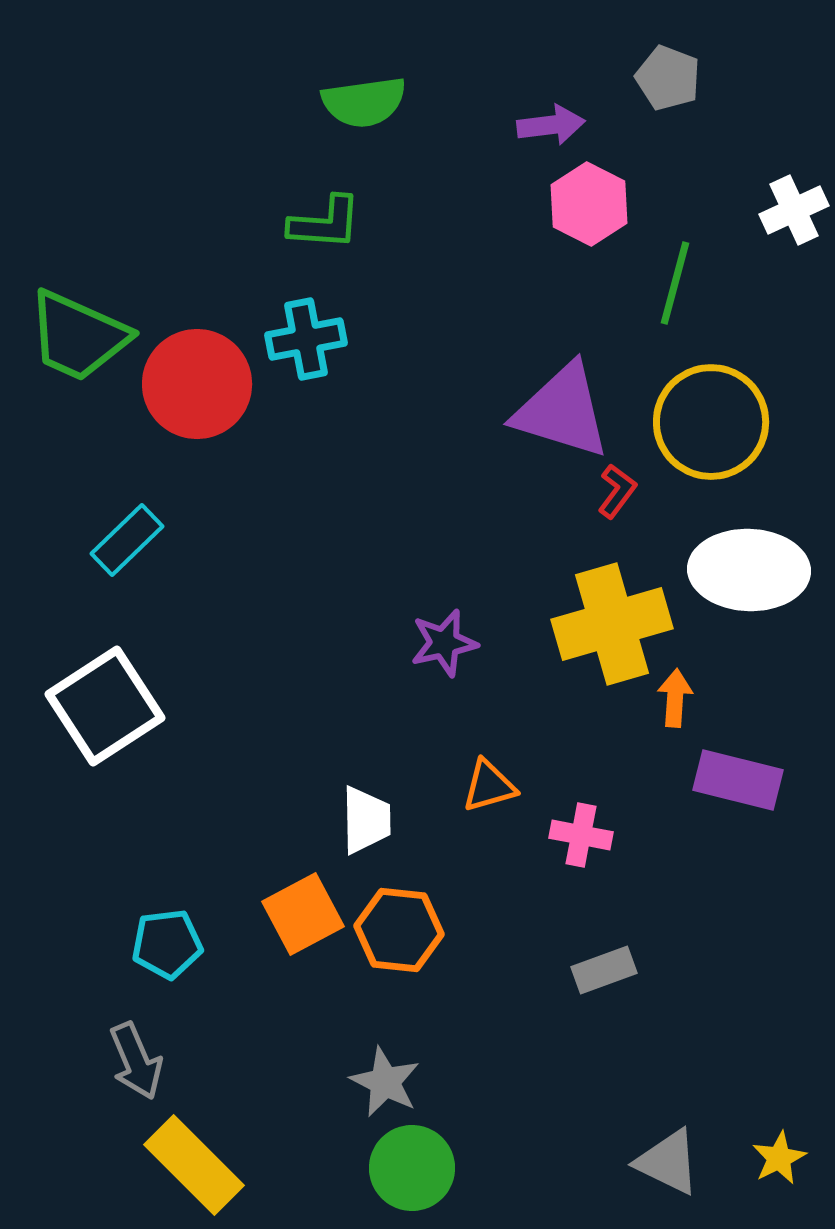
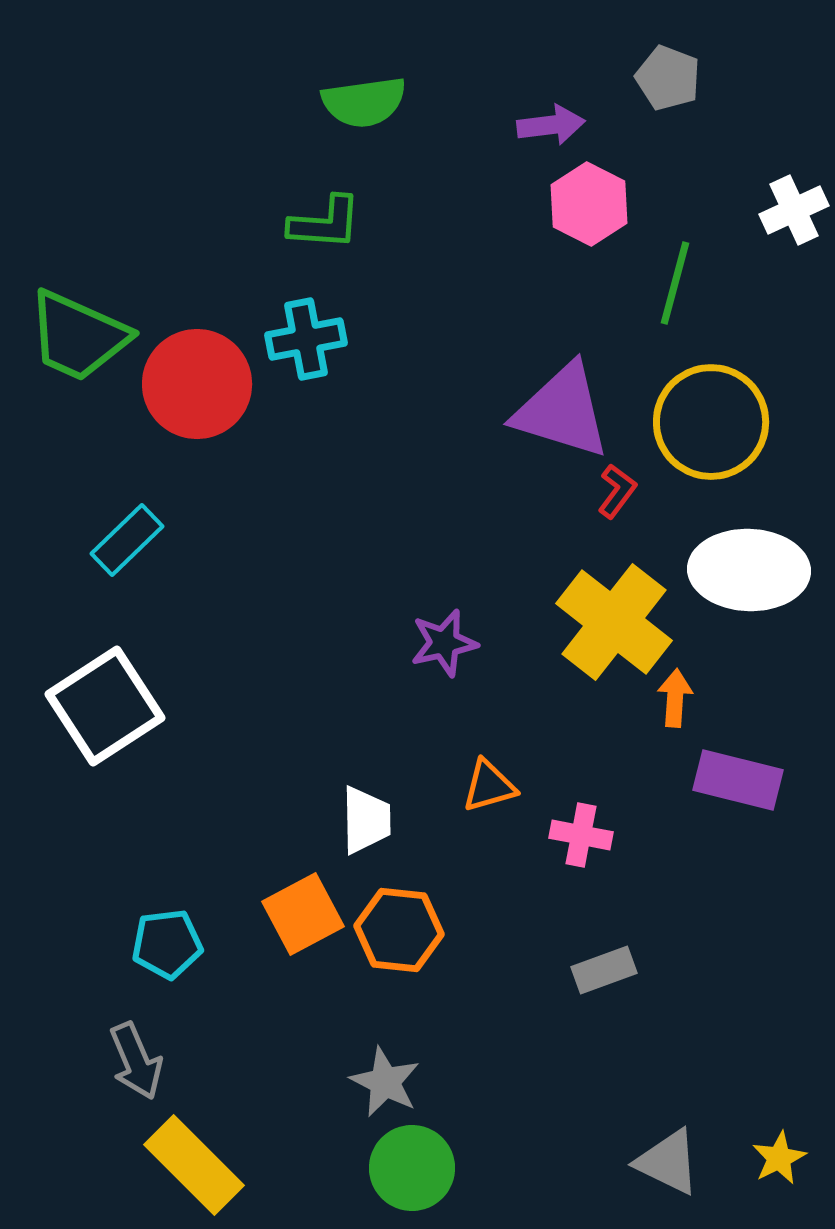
yellow cross: moved 2 px right, 2 px up; rotated 36 degrees counterclockwise
